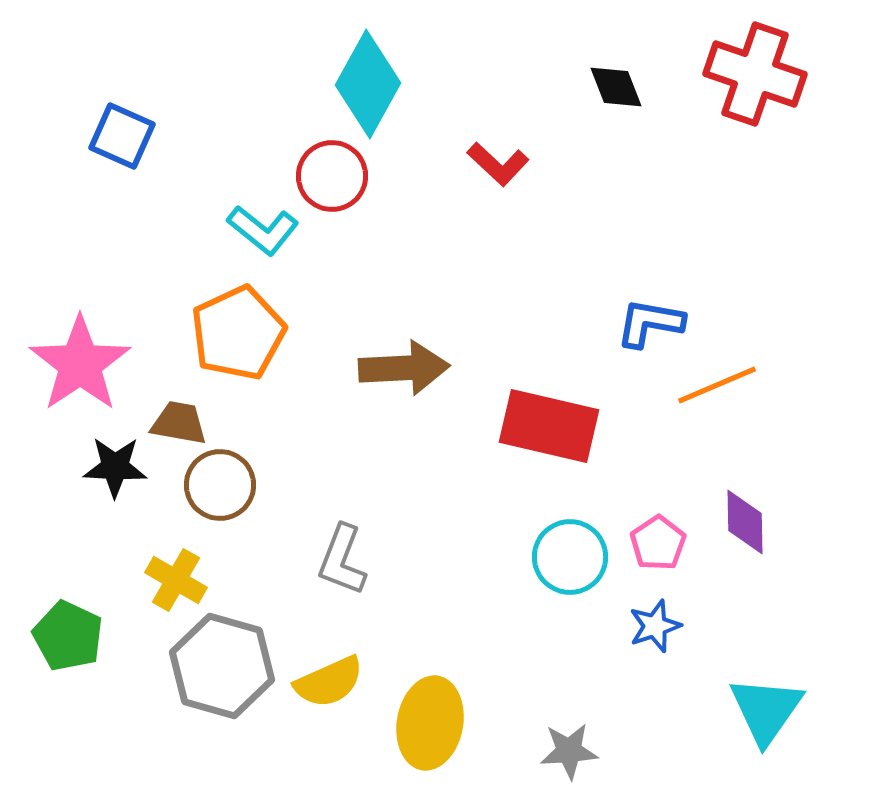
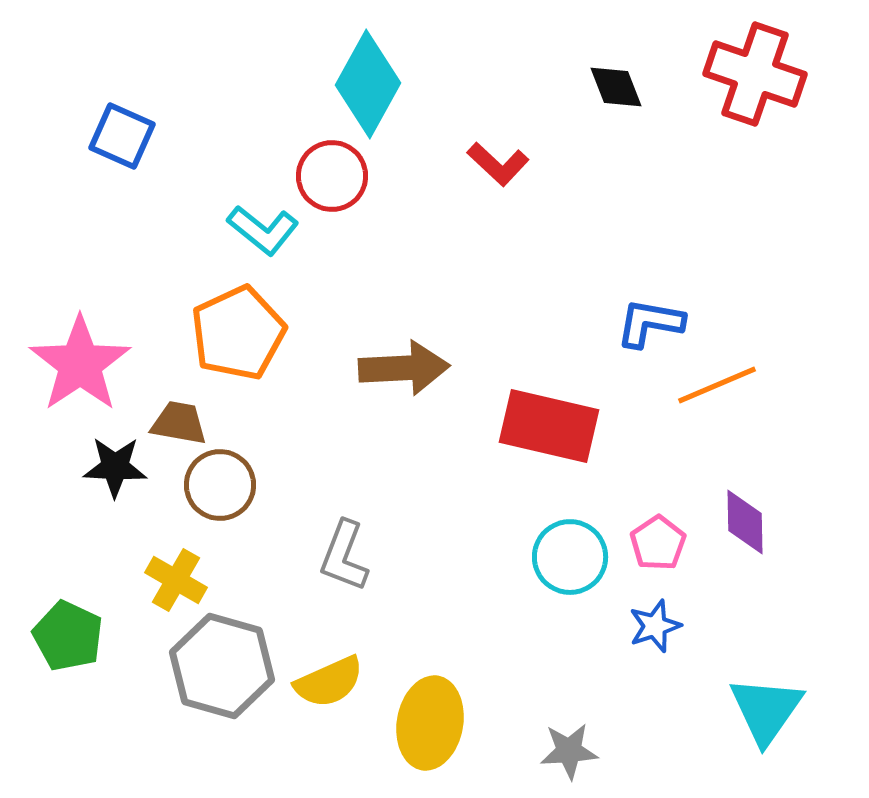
gray L-shape: moved 2 px right, 4 px up
